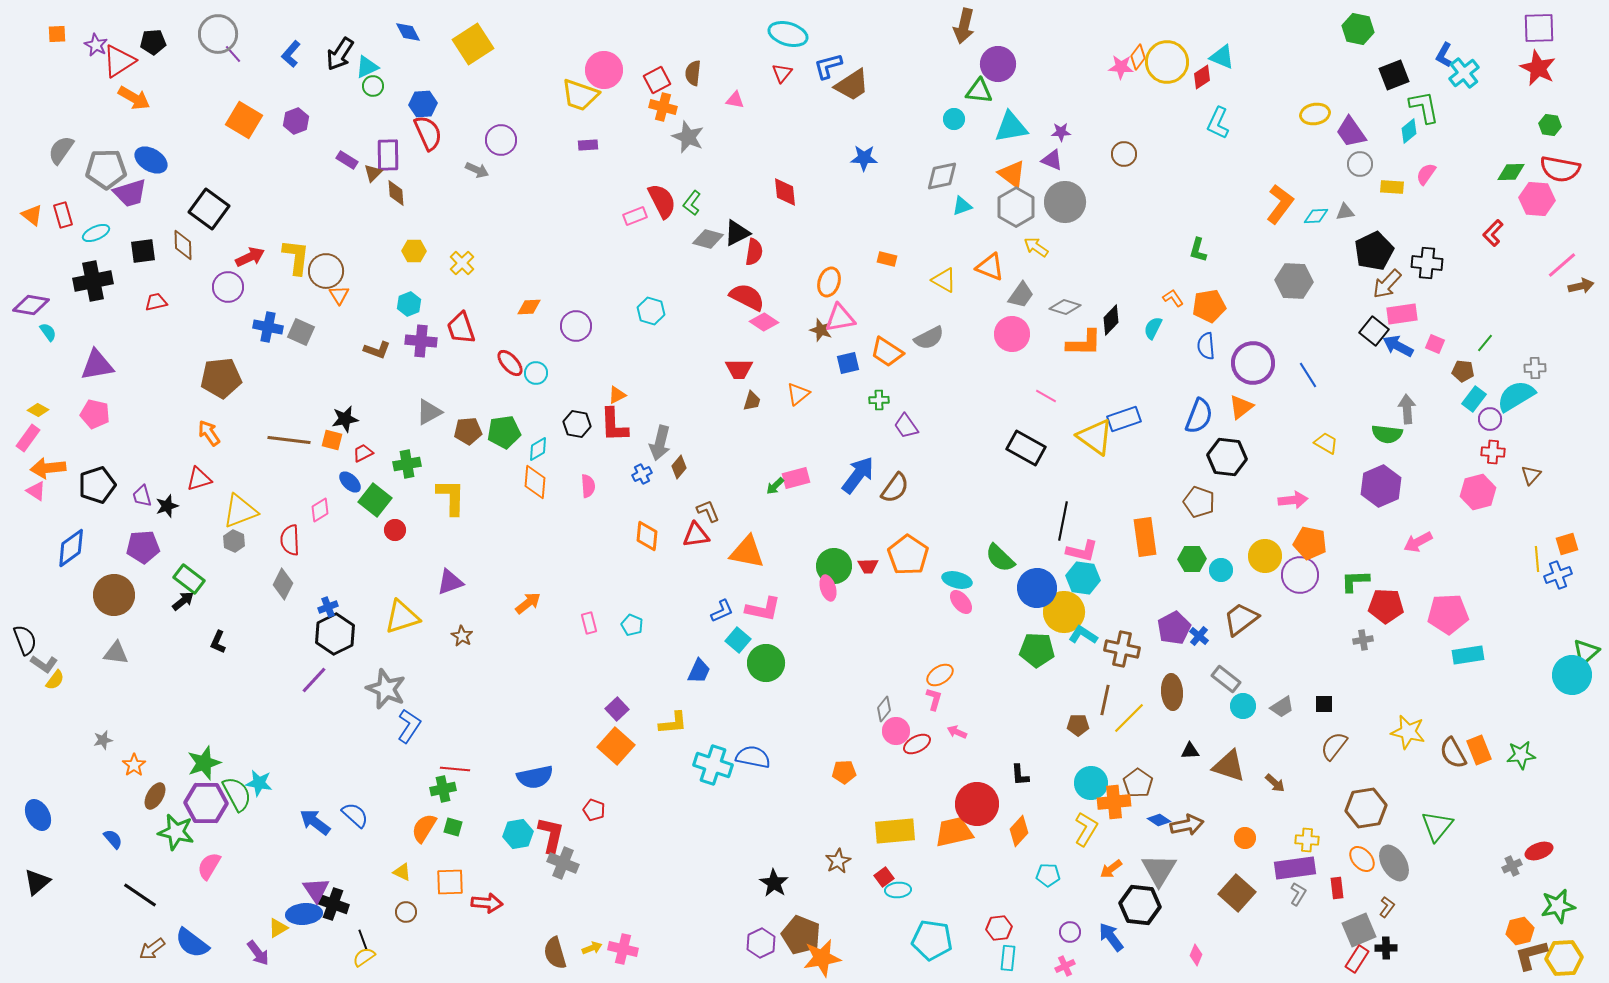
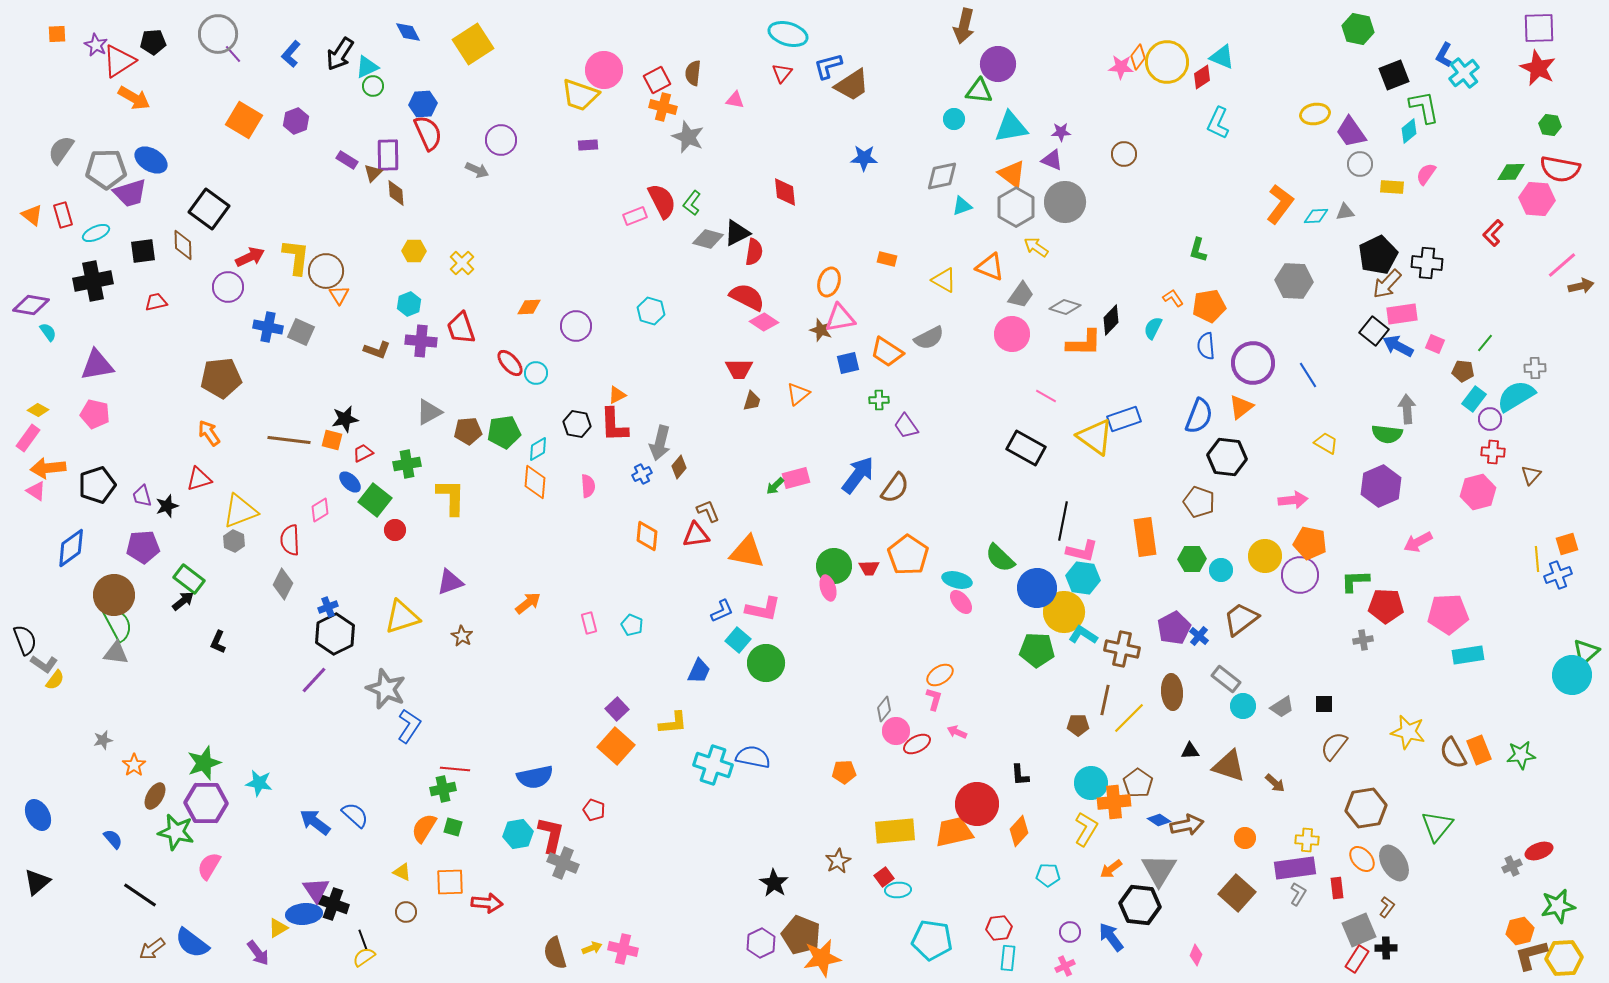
black pentagon at (1374, 251): moved 4 px right, 4 px down
red trapezoid at (868, 566): moved 1 px right, 2 px down
green semicircle at (237, 794): moved 119 px left, 170 px up
